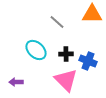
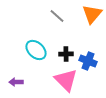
orange triangle: rotated 50 degrees counterclockwise
gray line: moved 6 px up
